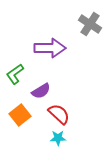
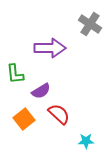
green L-shape: rotated 60 degrees counterclockwise
orange square: moved 4 px right, 4 px down
cyan star: moved 28 px right, 3 px down
